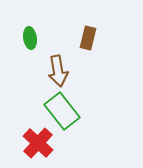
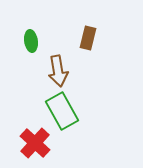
green ellipse: moved 1 px right, 3 px down
green rectangle: rotated 9 degrees clockwise
red cross: moved 3 px left
